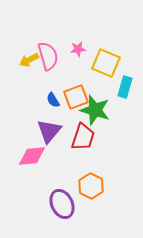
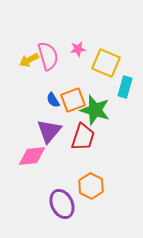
orange square: moved 3 px left, 3 px down
